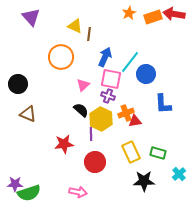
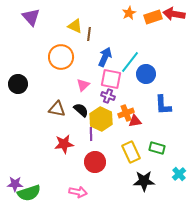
blue L-shape: moved 1 px down
brown triangle: moved 29 px right, 5 px up; rotated 12 degrees counterclockwise
green rectangle: moved 1 px left, 5 px up
